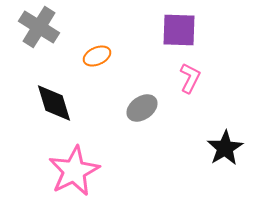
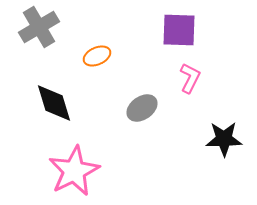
gray cross: rotated 27 degrees clockwise
black star: moved 1 px left, 9 px up; rotated 30 degrees clockwise
